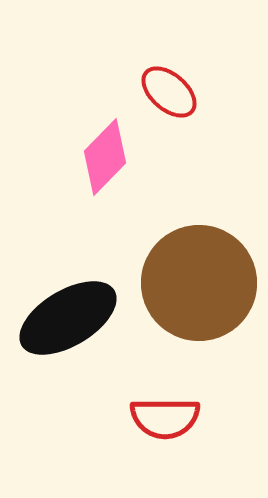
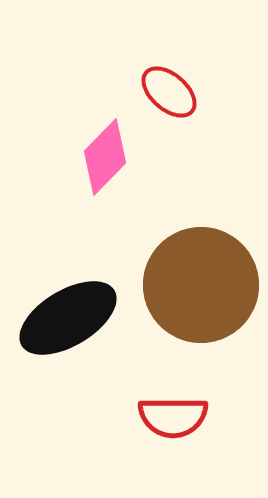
brown circle: moved 2 px right, 2 px down
red semicircle: moved 8 px right, 1 px up
